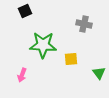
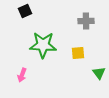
gray cross: moved 2 px right, 3 px up; rotated 14 degrees counterclockwise
yellow square: moved 7 px right, 6 px up
